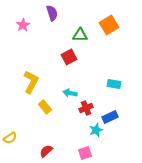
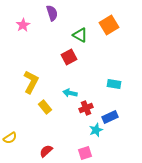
green triangle: rotated 28 degrees clockwise
